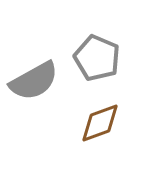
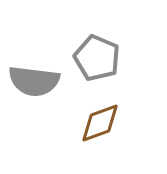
gray semicircle: rotated 36 degrees clockwise
